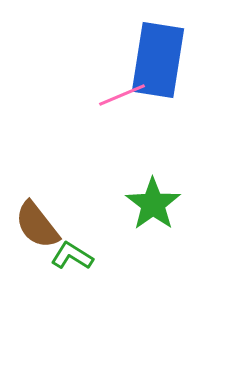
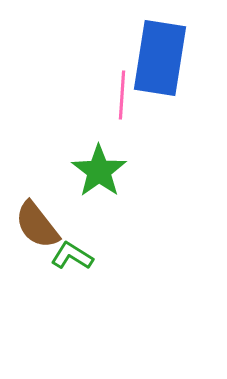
blue rectangle: moved 2 px right, 2 px up
pink line: rotated 63 degrees counterclockwise
green star: moved 54 px left, 33 px up
